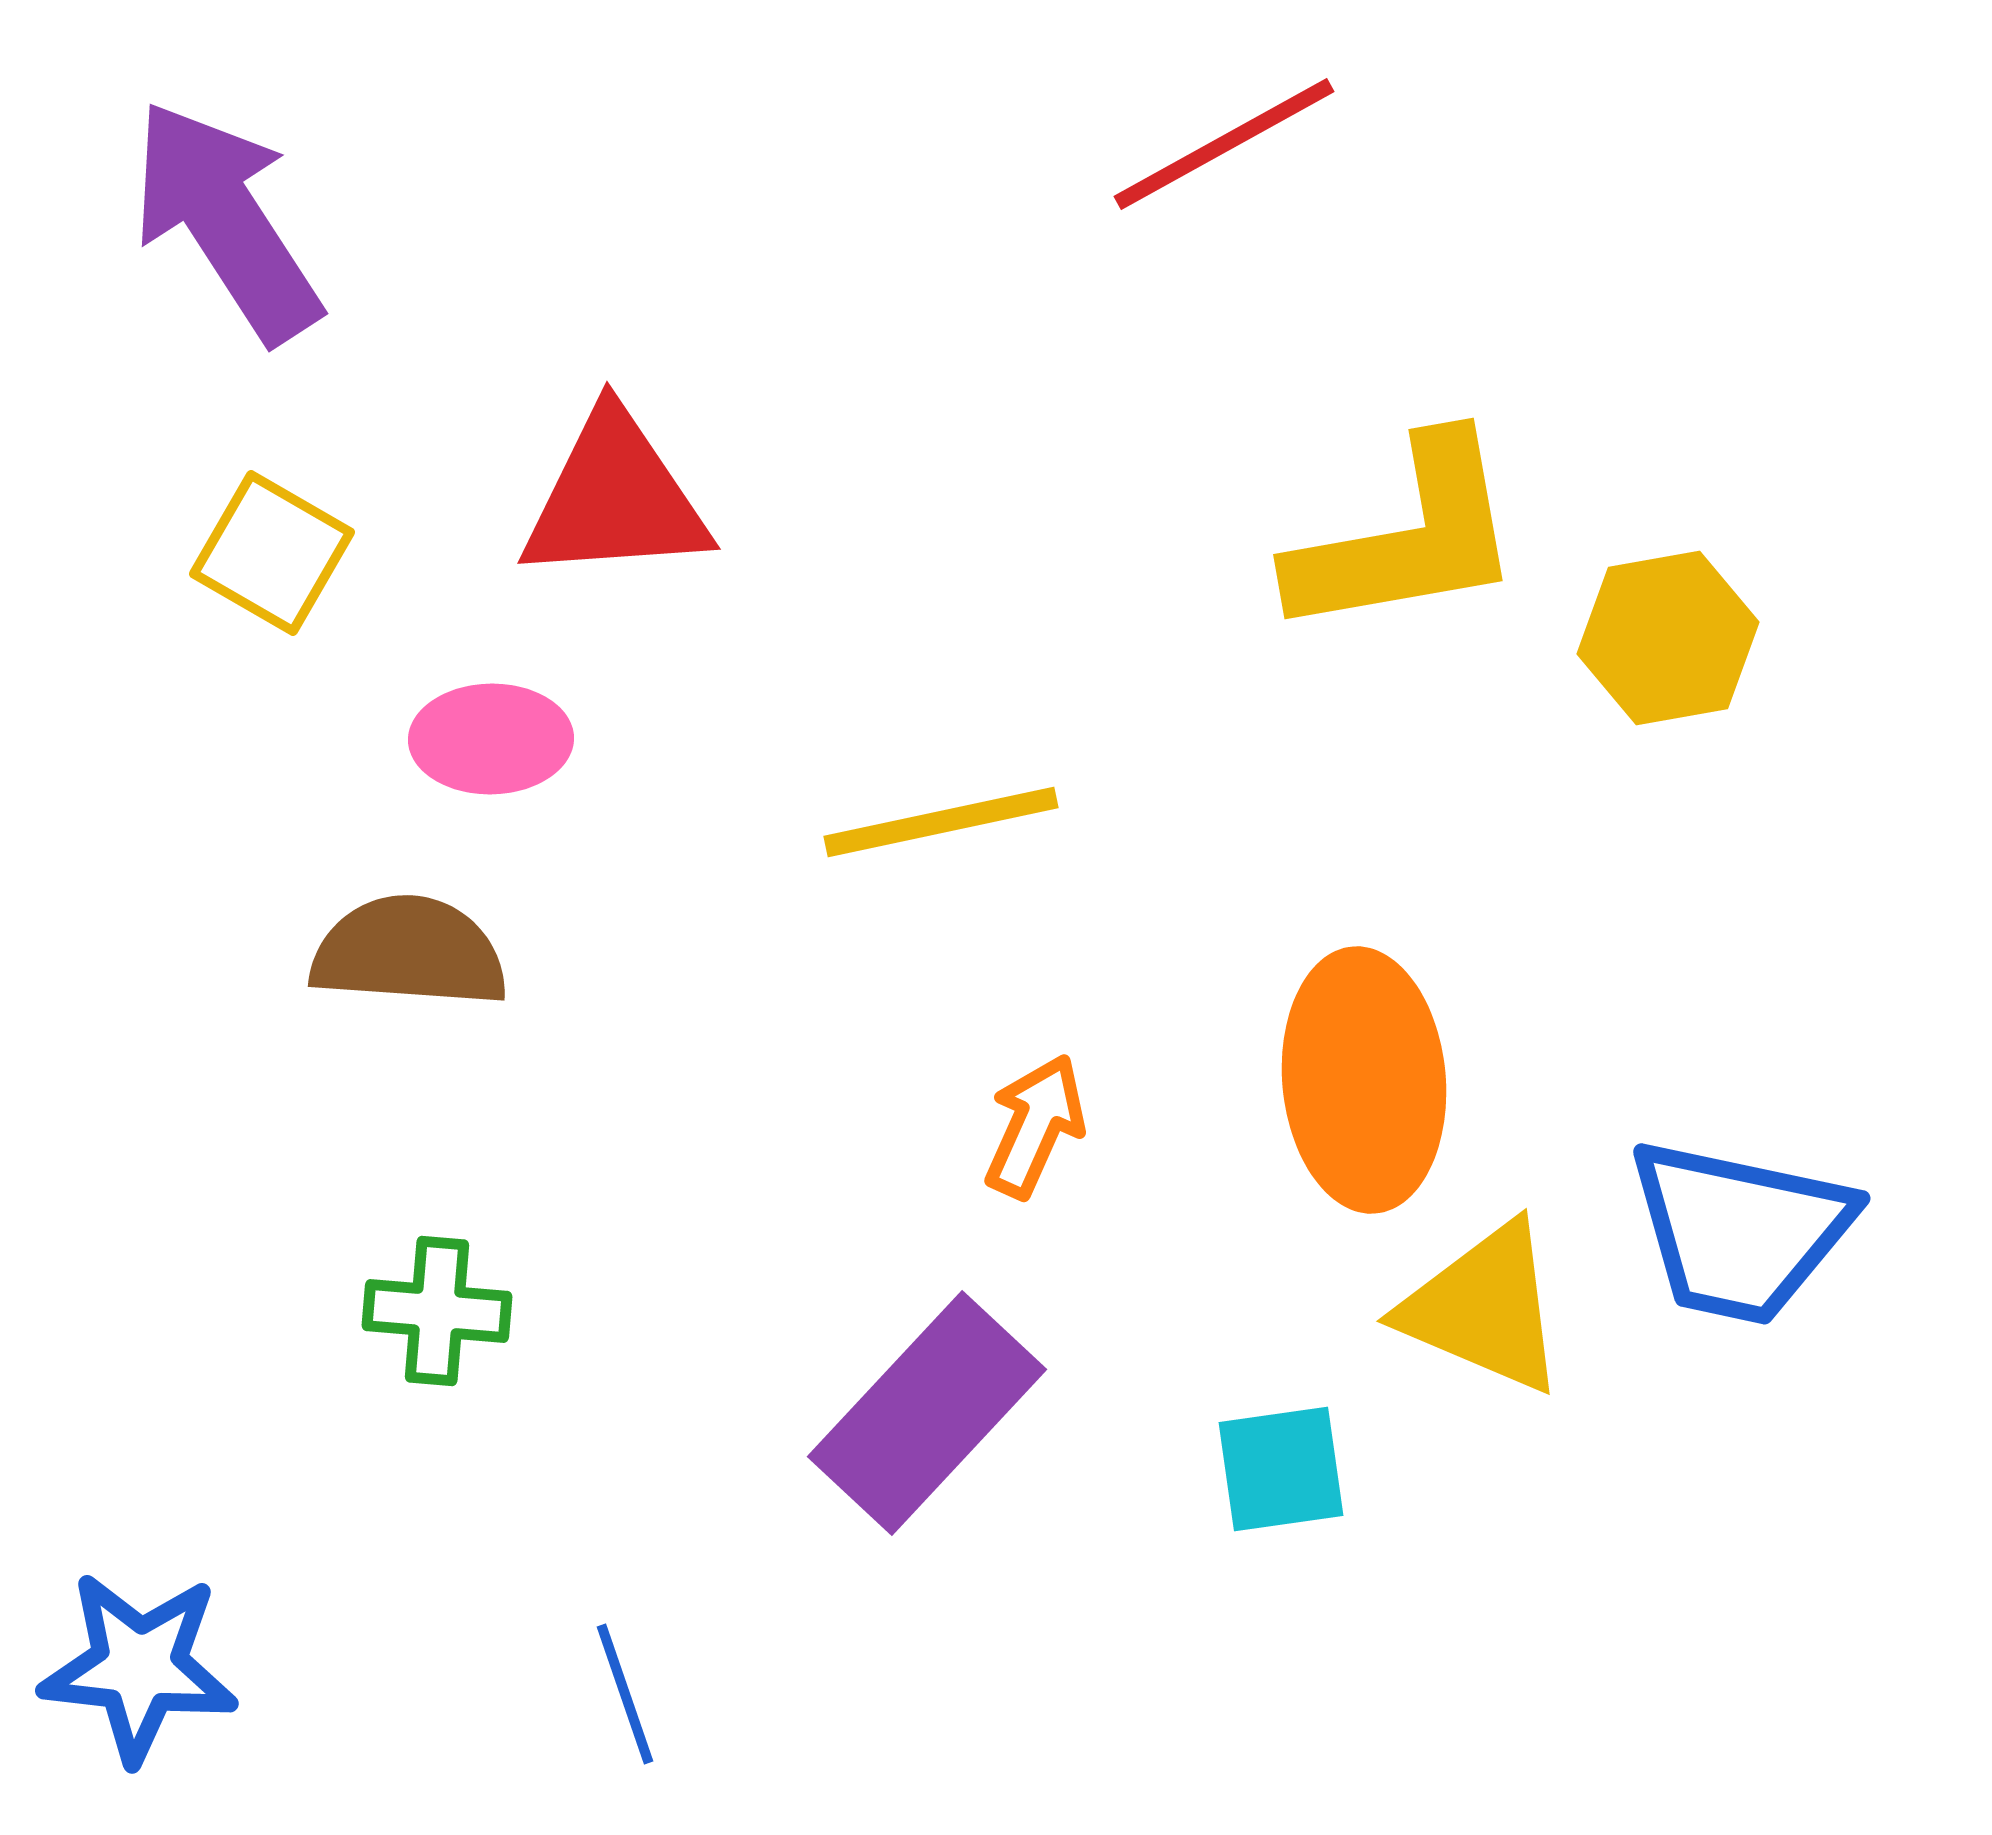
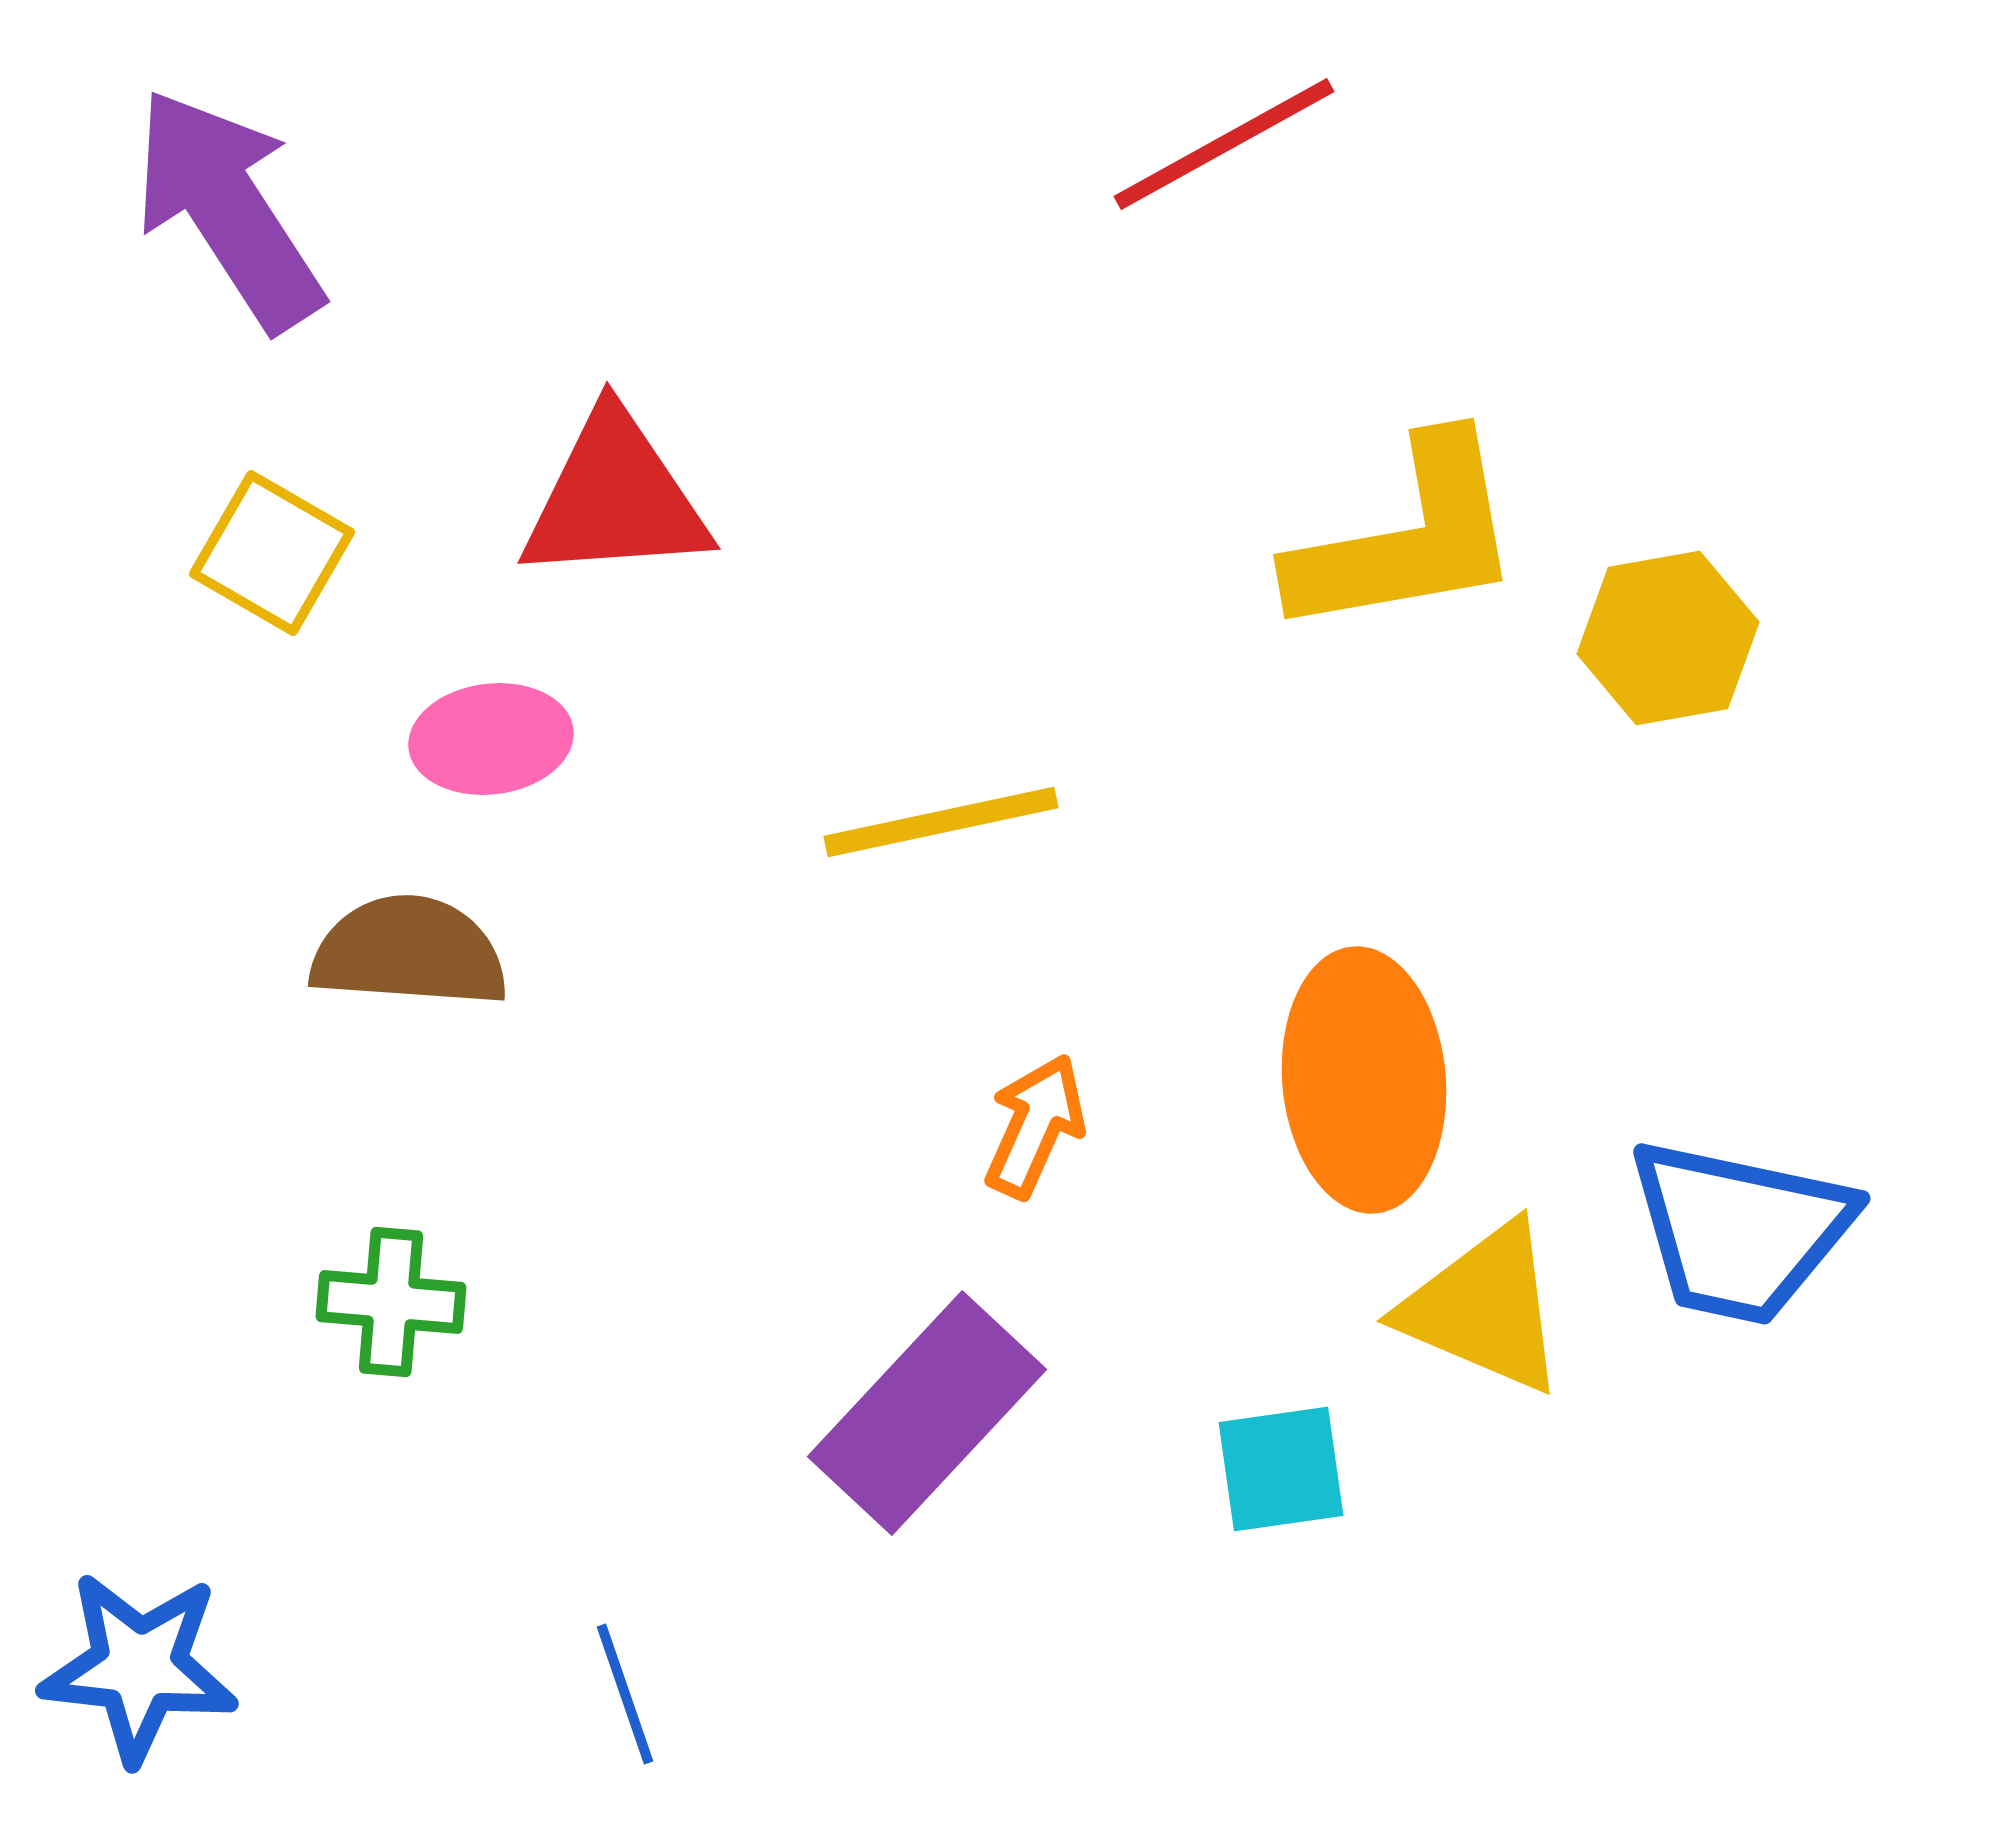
purple arrow: moved 2 px right, 12 px up
pink ellipse: rotated 6 degrees counterclockwise
green cross: moved 46 px left, 9 px up
